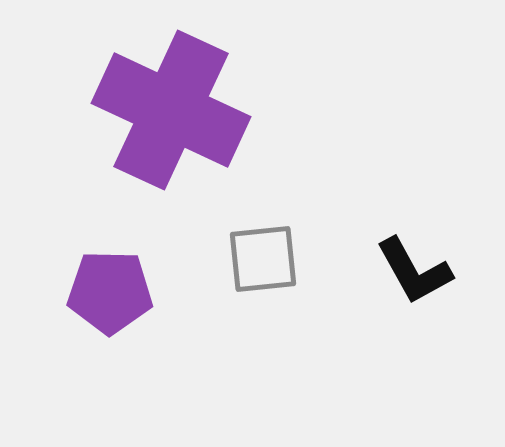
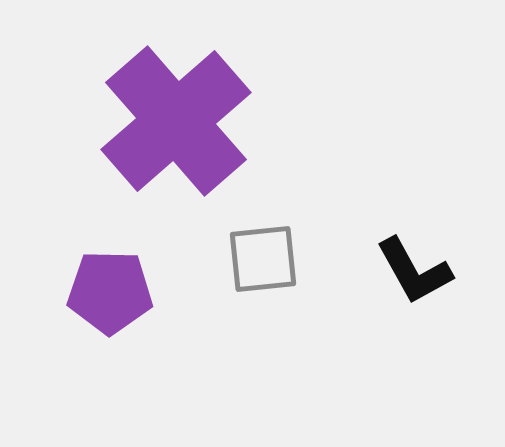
purple cross: moved 5 px right, 11 px down; rotated 24 degrees clockwise
